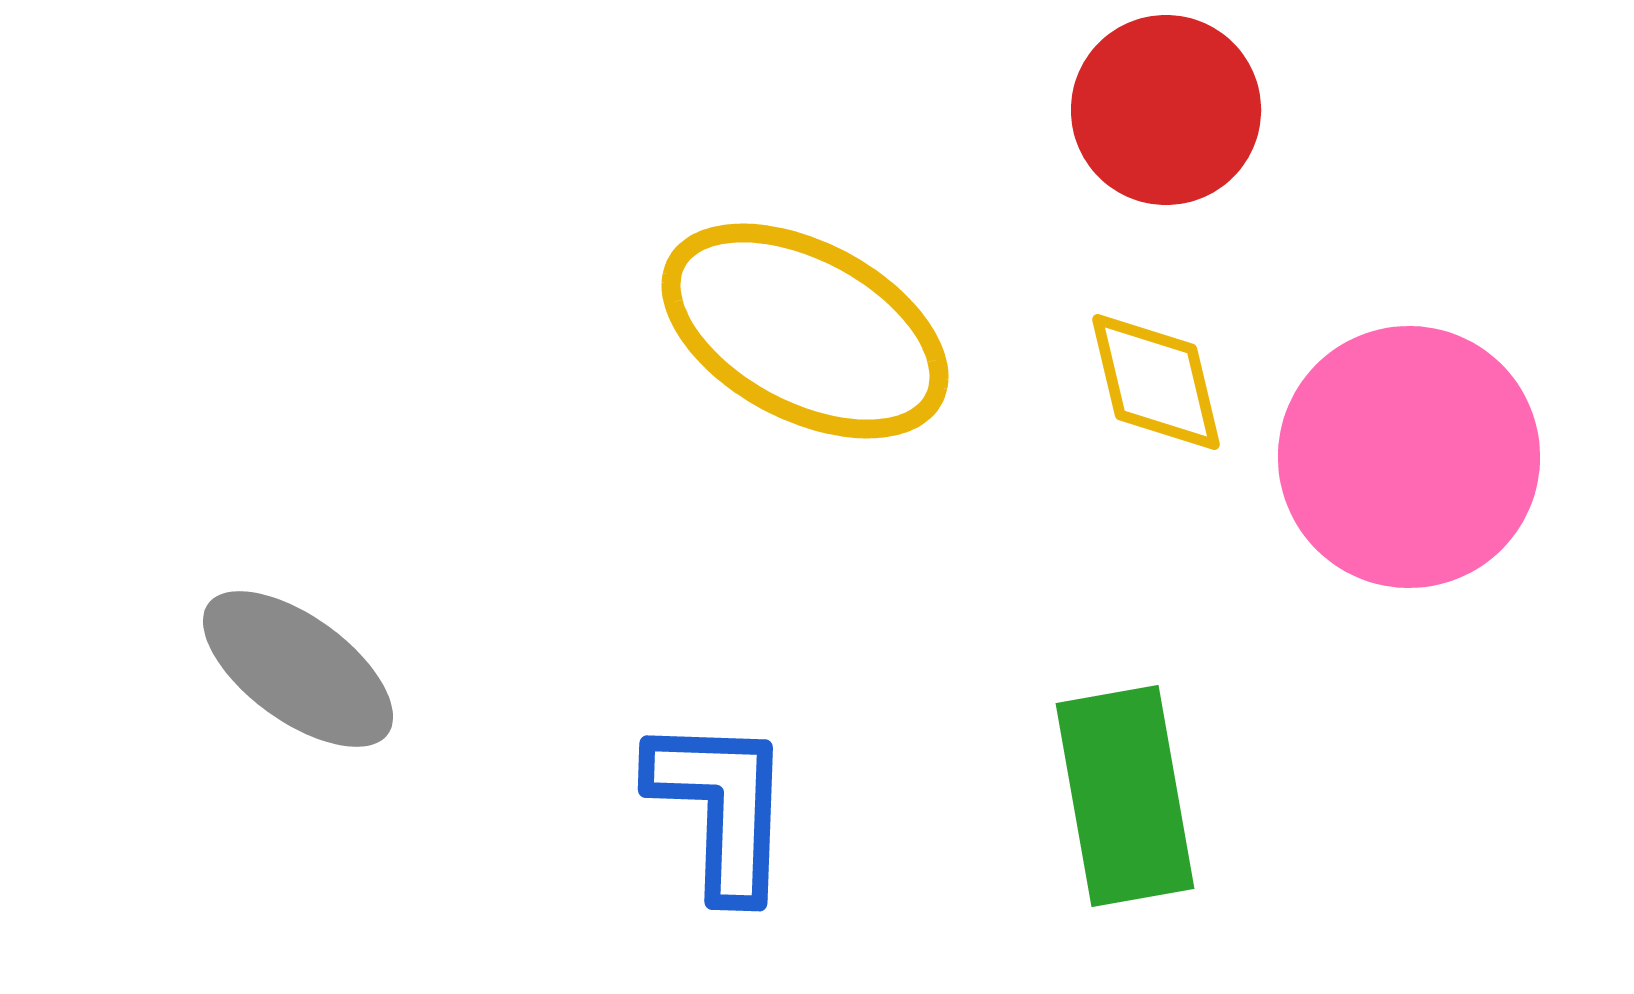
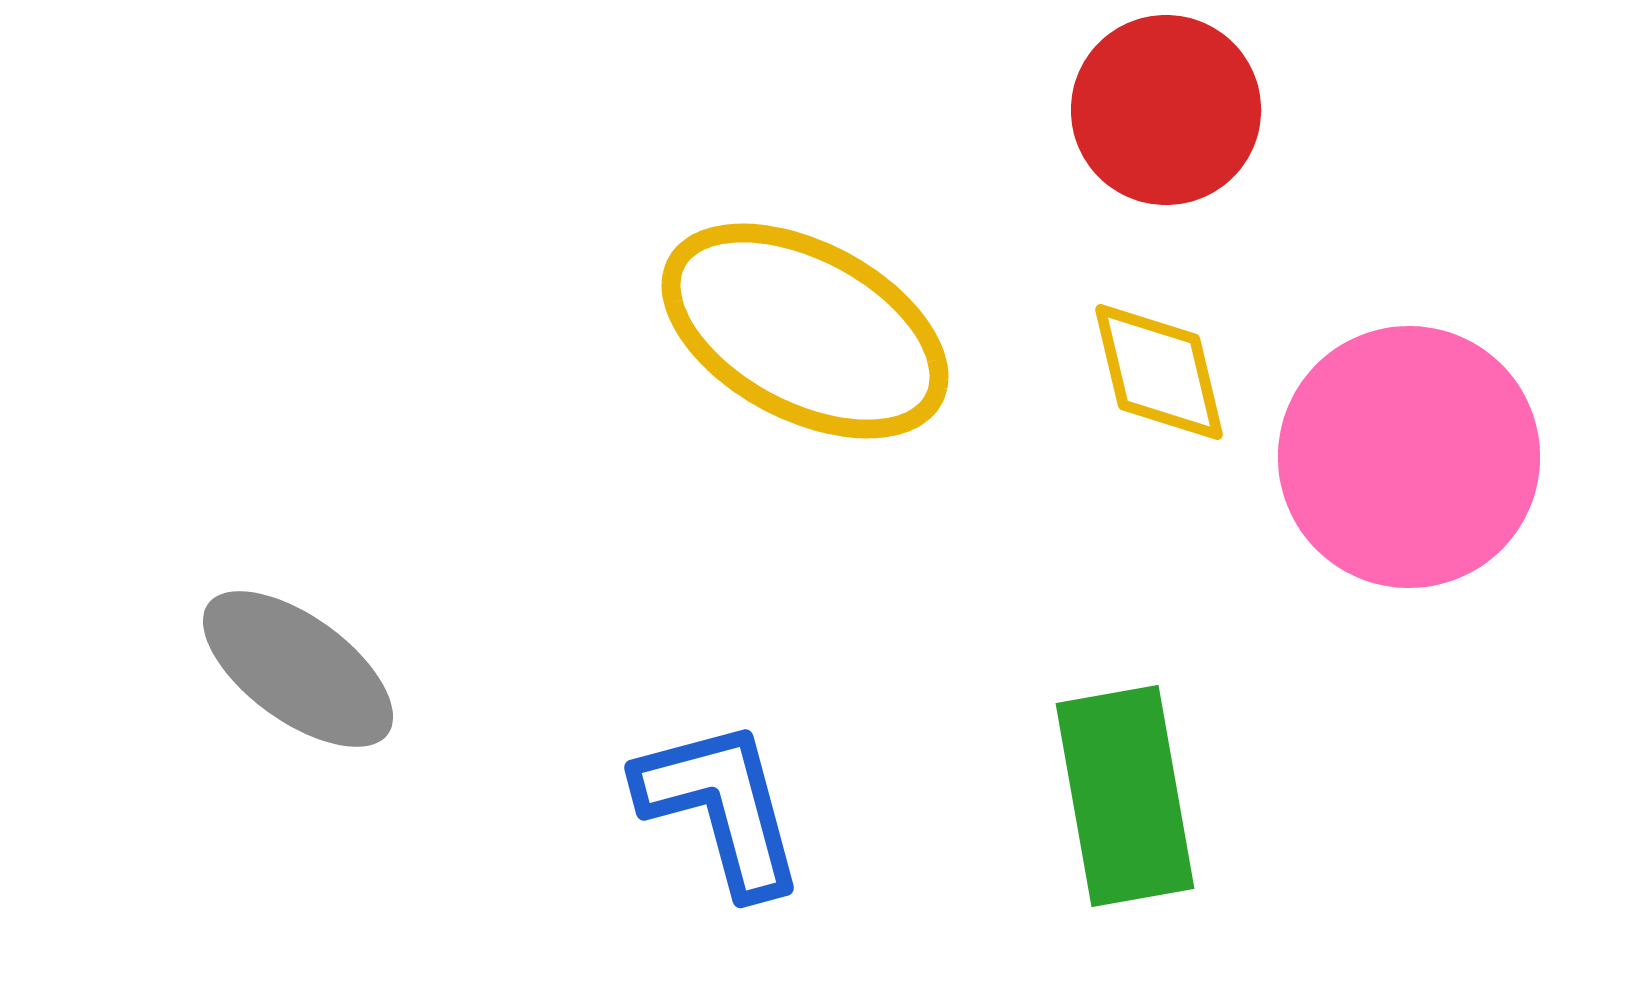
yellow diamond: moved 3 px right, 10 px up
blue L-shape: rotated 17 degrees counterclockwise
